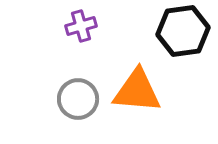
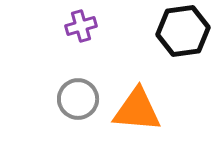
orange triangle: moved 19 px down
